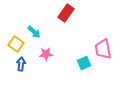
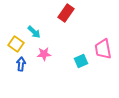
pink star: moved 2 px left
cyan square: moved 3 px left, 2 px up
